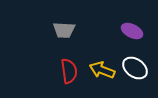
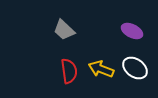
gray trapezoid: rotated 40 degrees clockwise
yellow arrow: moved 1 px left, 1 px up
